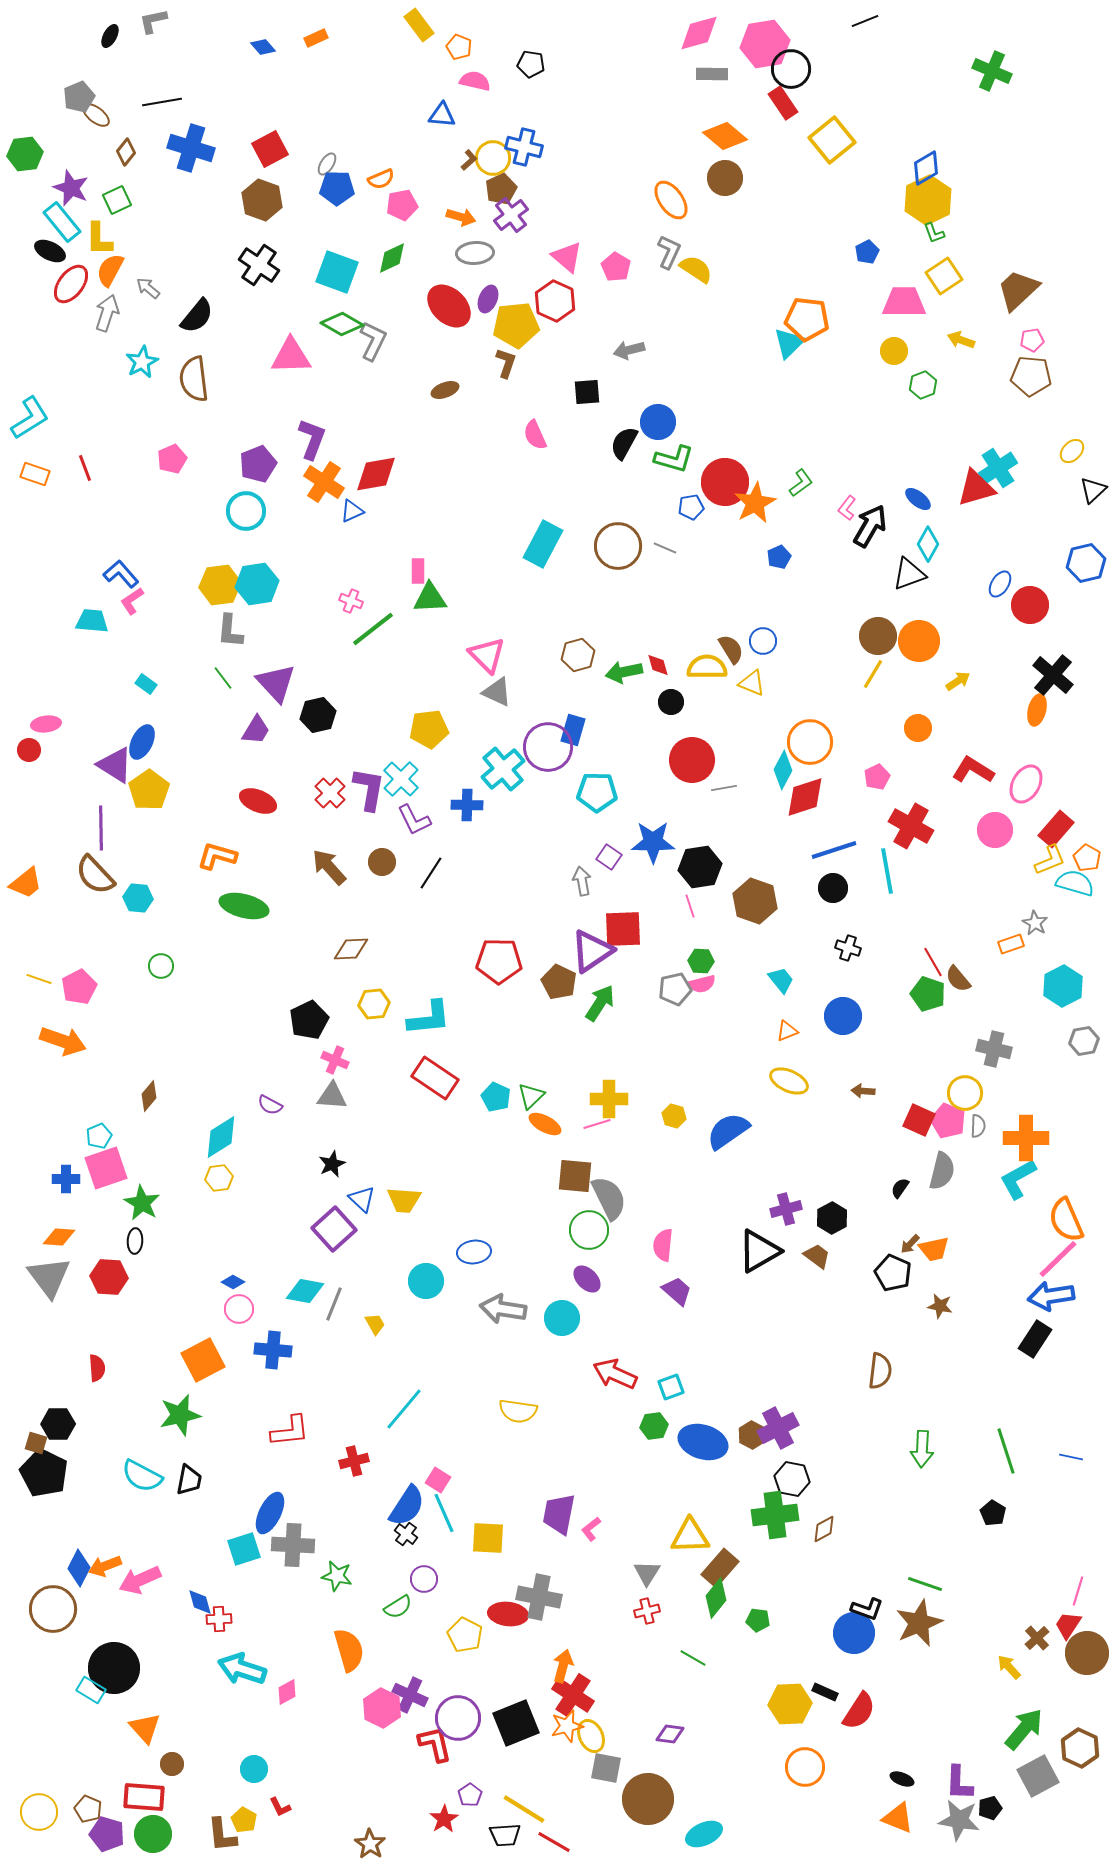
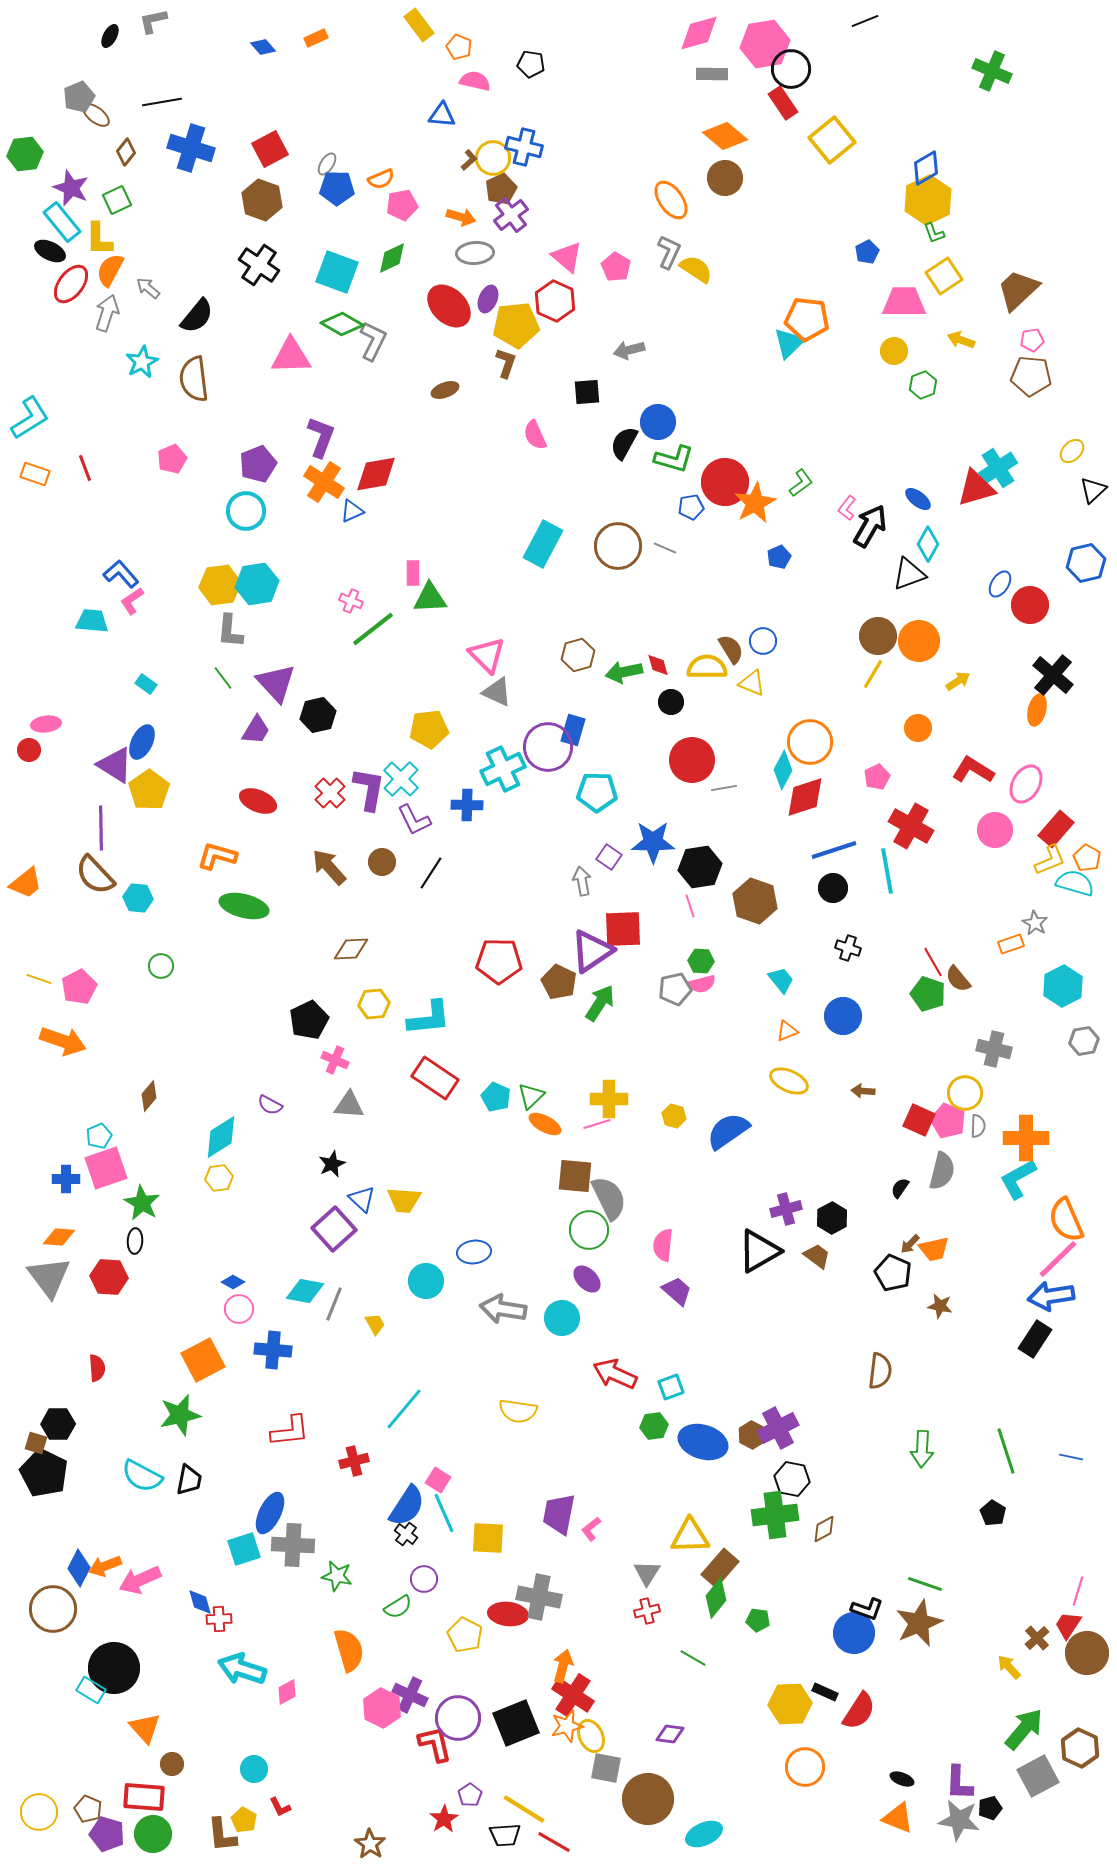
purple L-shape at (312, 439): moved 9 px right, 2 px up
pink rectangle at (418, 571): moved 5 px left, 2 px down
cyan cross at (503, 769): rotated 15 degrees clockwise
gray triangle at (332, 1096): moved 17 px right, 9 px down
